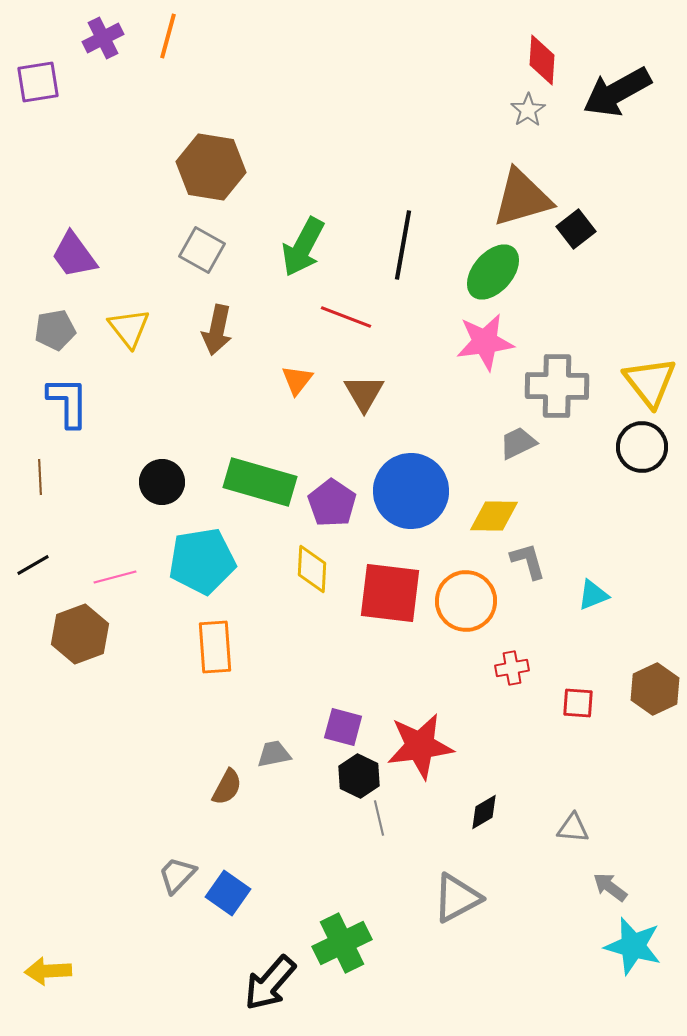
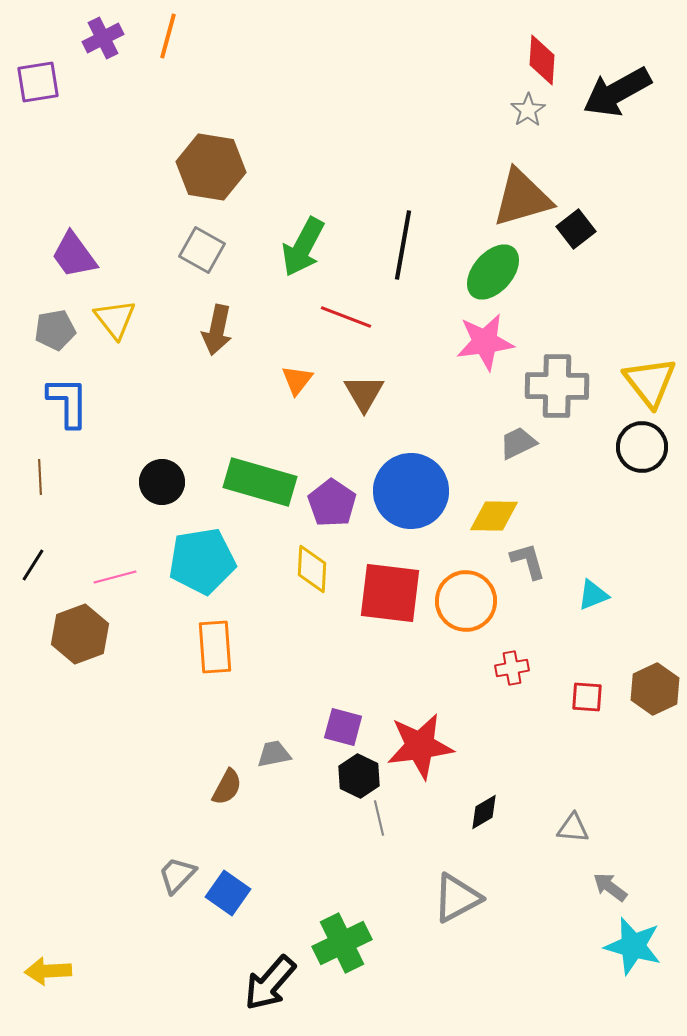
yellow triangle at (129, 328): moved 14 px left, 9 px up
black line at (33, 565): rotated 28 degrees counterclockwise
red square at (578, 703): moved 9 px right, 6 px up
